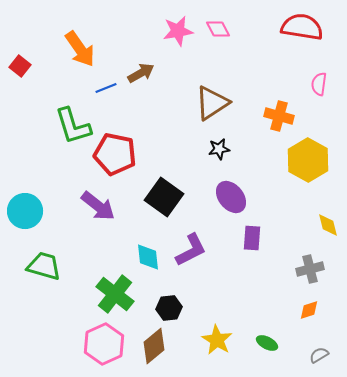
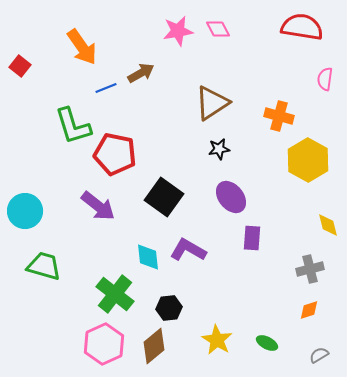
orange arrow: moved 2 px right, 2 px up
pink semicircle: moved 6 px right, 5 px up
purple L-shape: moved 3 px left; rotated 123 degrees counterclockwise
